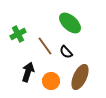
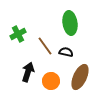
green ellipse: rotated 40 degrees clockwise
black semicircle: rotated 144 degrees clockwise
